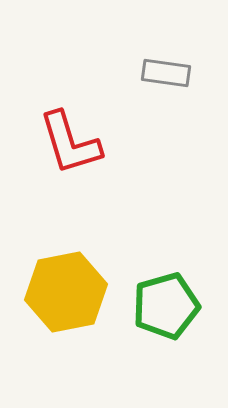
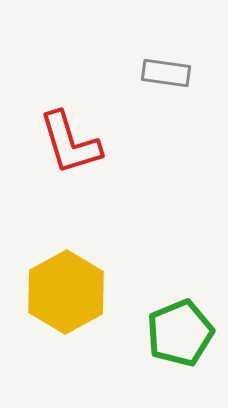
yellow hexagon: rotated 18 degrees counterclockwise
green pentagon: moved 14 px right, 27 px down; rotated 6 degrees counterclockwise
